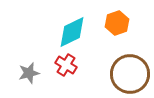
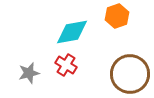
orange hexagon: moved 7 px up
cyan diamond: rotated 16 degrees clockwise
